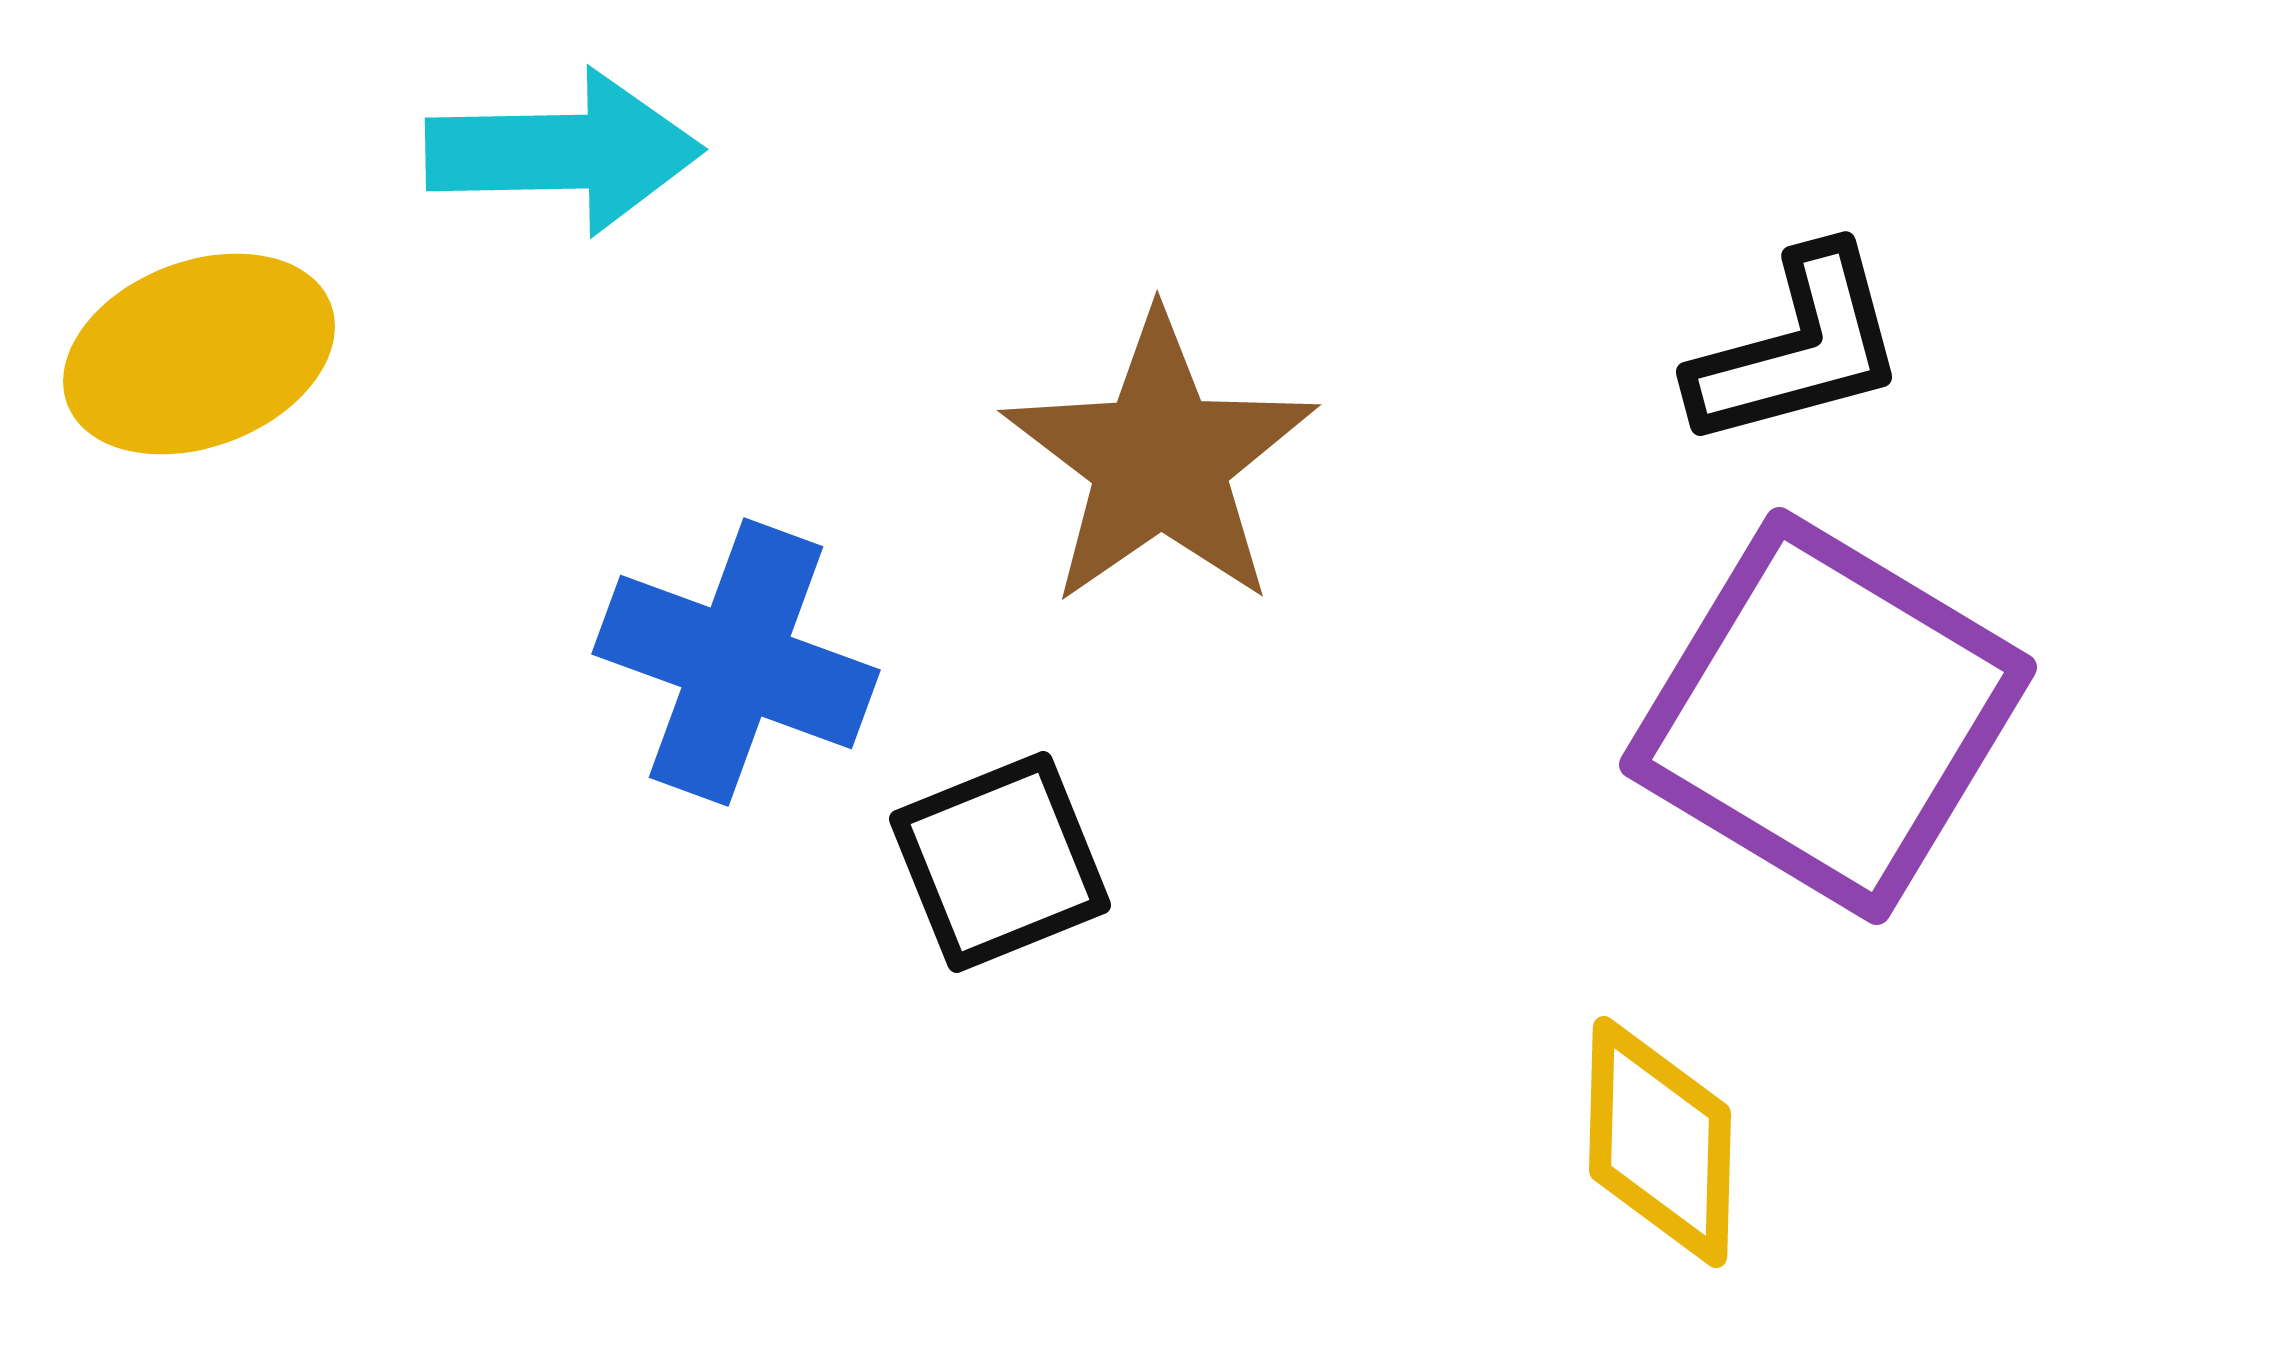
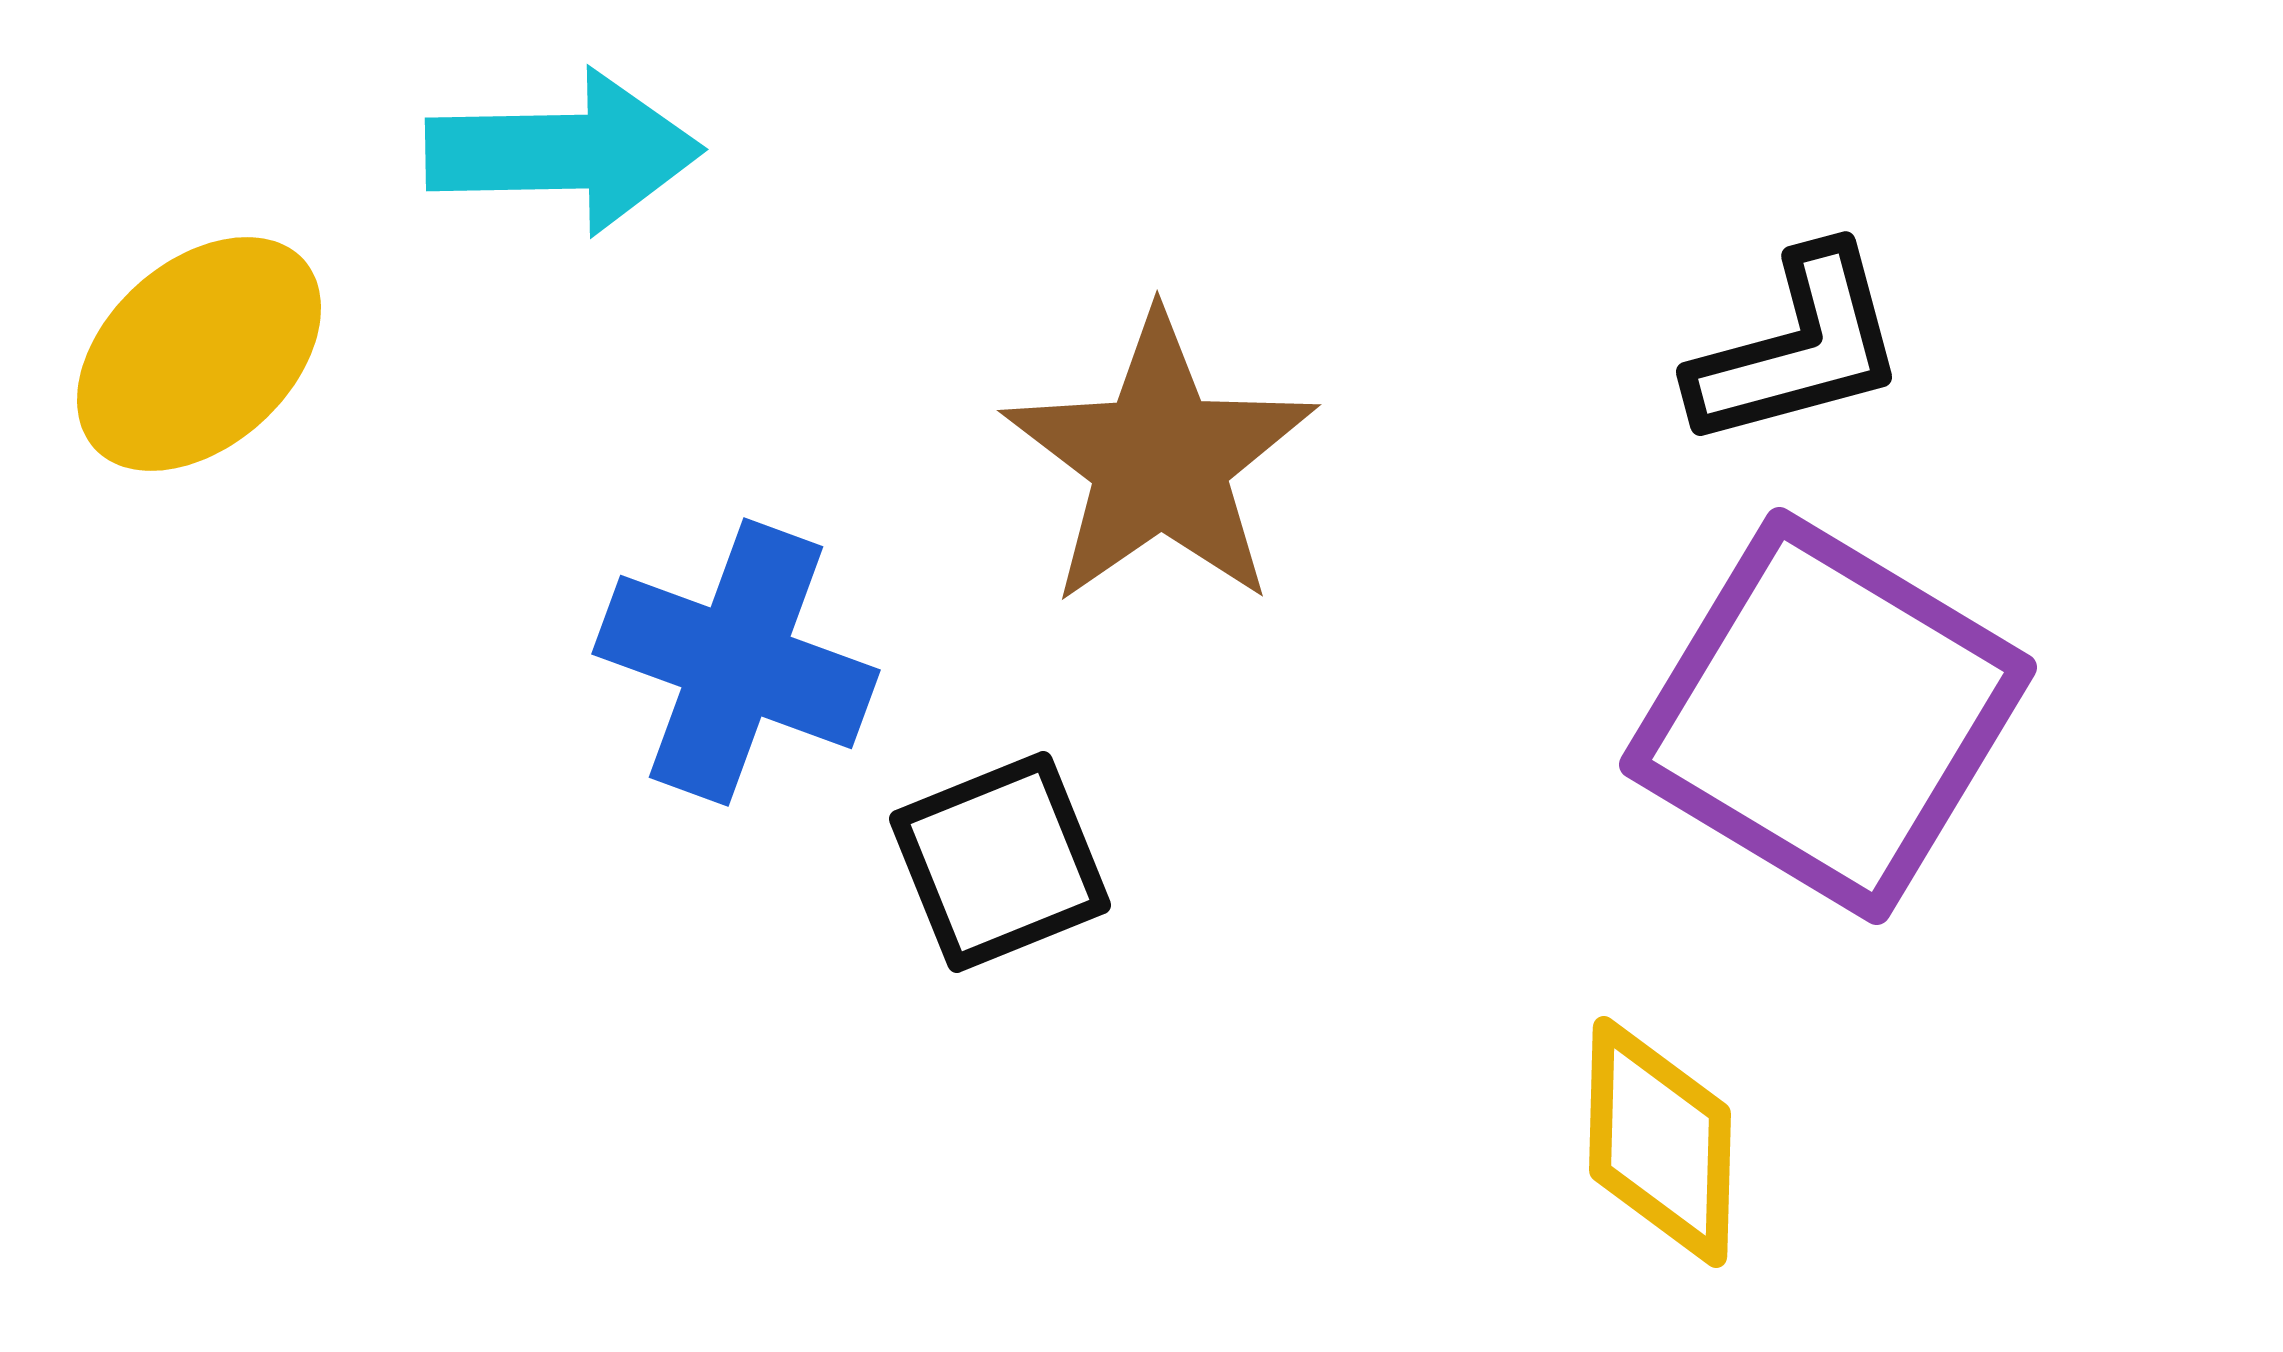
yellow ellipse: rotated 21 degrees counterclockwise
